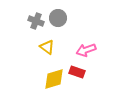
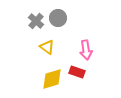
gray cross: rotated 21 degrees clockwise
pink arrow: rotated 78 degrees counterclockwise
yellow diamond: moved 2 px left
